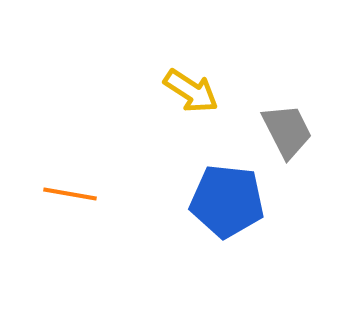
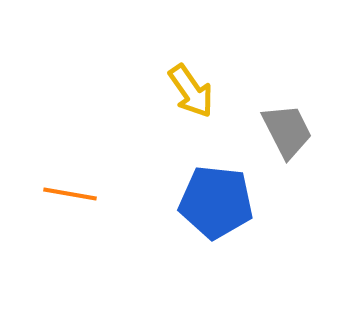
yellow arrow: rotated 22 degrees clockwise
blue pentagon: moved 11 px left, 1 px down
